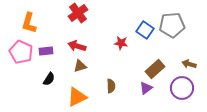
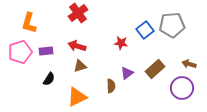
blue square: rotated 18 degrees clockwise
pink pentagon: moved 1 px left; rotated 30 degrees clockwise
purple triangle: moved 19 px left, 15 px up
